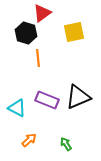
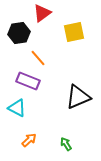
black hexagon: moved 7 px left; rotated 25 degrees counterclockwise
orange line: rotated 36 degrees counterclockwise
purple rectangle: moved 19 px left, 19 px up
